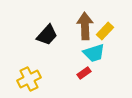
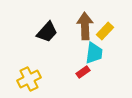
black trapezoid: moved 3 px up
cyan trapezoid: rotated 65 degrees counterclockwise
red rectangle: moved 1 px left, 1 px up
